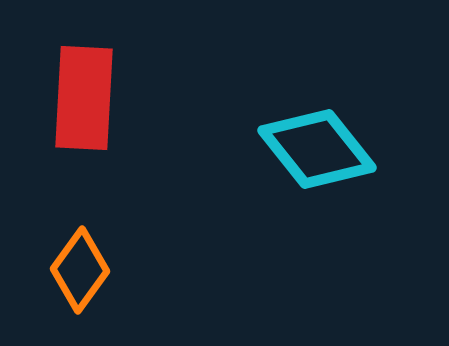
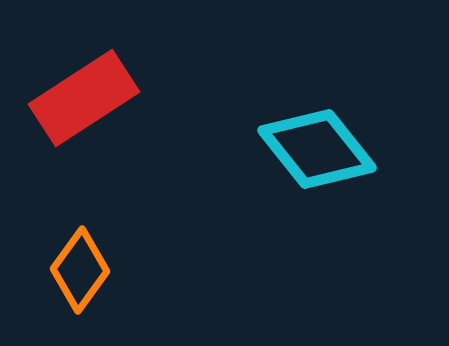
red rectangle: rotated 54 degrees clockwise
